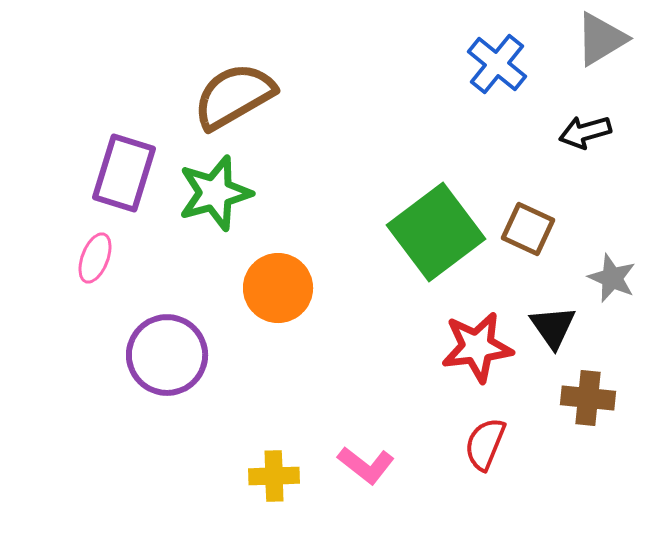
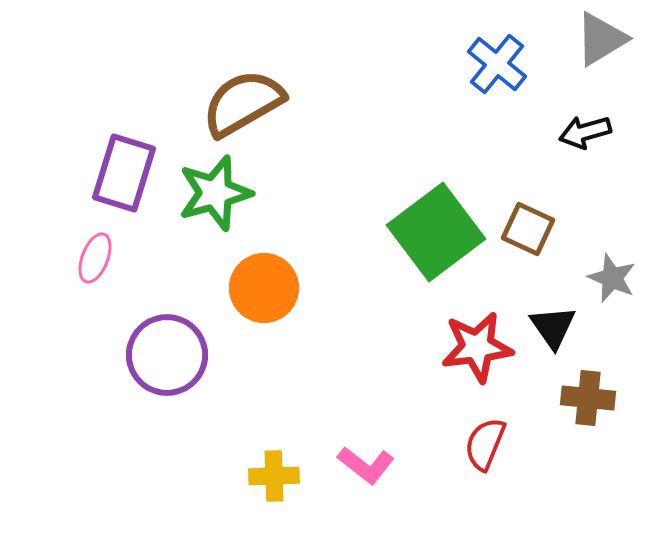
brown semicircle: moved 9 px right, 7 px down
orange circle: moved 14 px left
